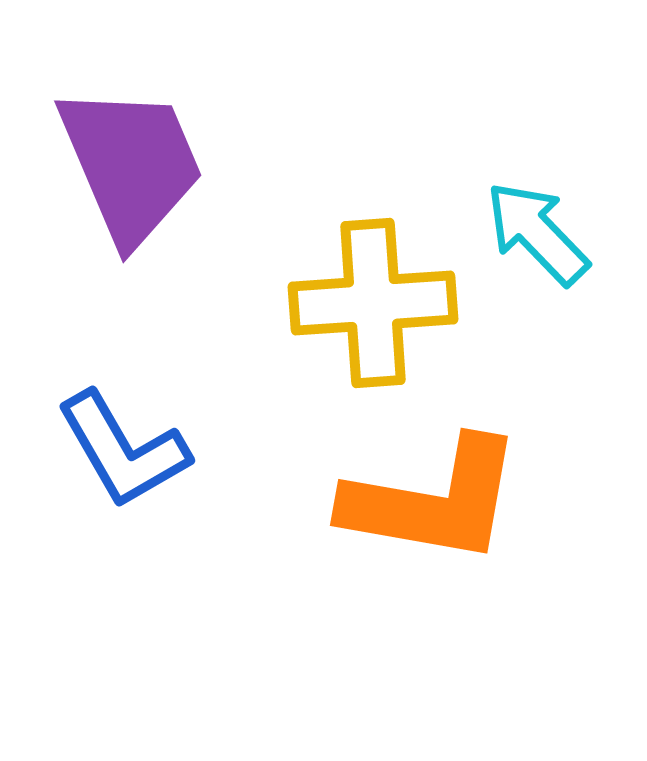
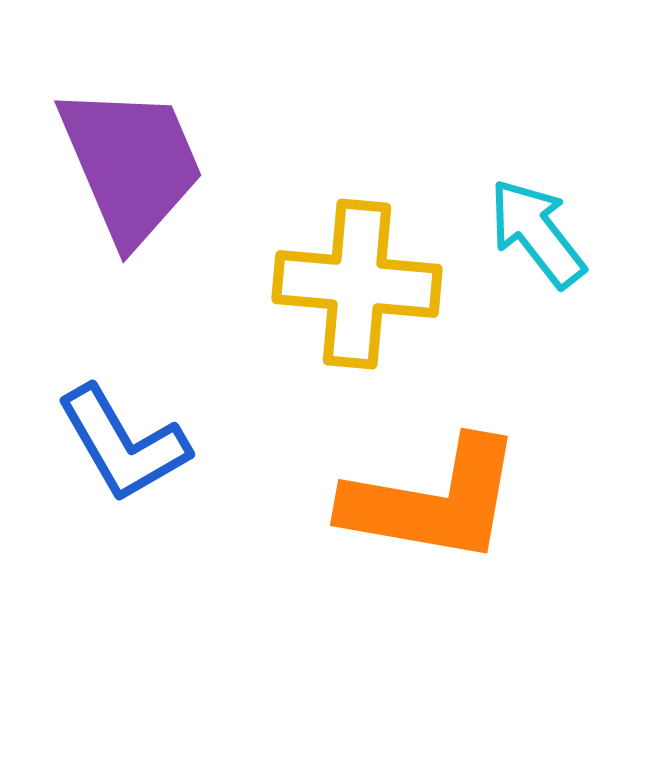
cyan arrow: rotated 6 degrees clockwise
yellow cross: moved 16 px left, 19 px up; rotated 9 degrees clockwise
blue L-shape: moved 6 px up
